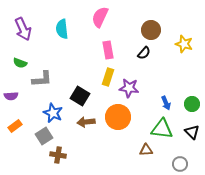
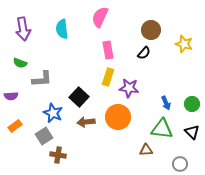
purple arrow: rotated 15 degrees clockwise
black square: moved 1 px left, 1 px down; rotated 12 degrees clockwise
